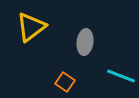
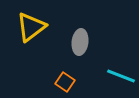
gray ellipse: moved 5 px left
